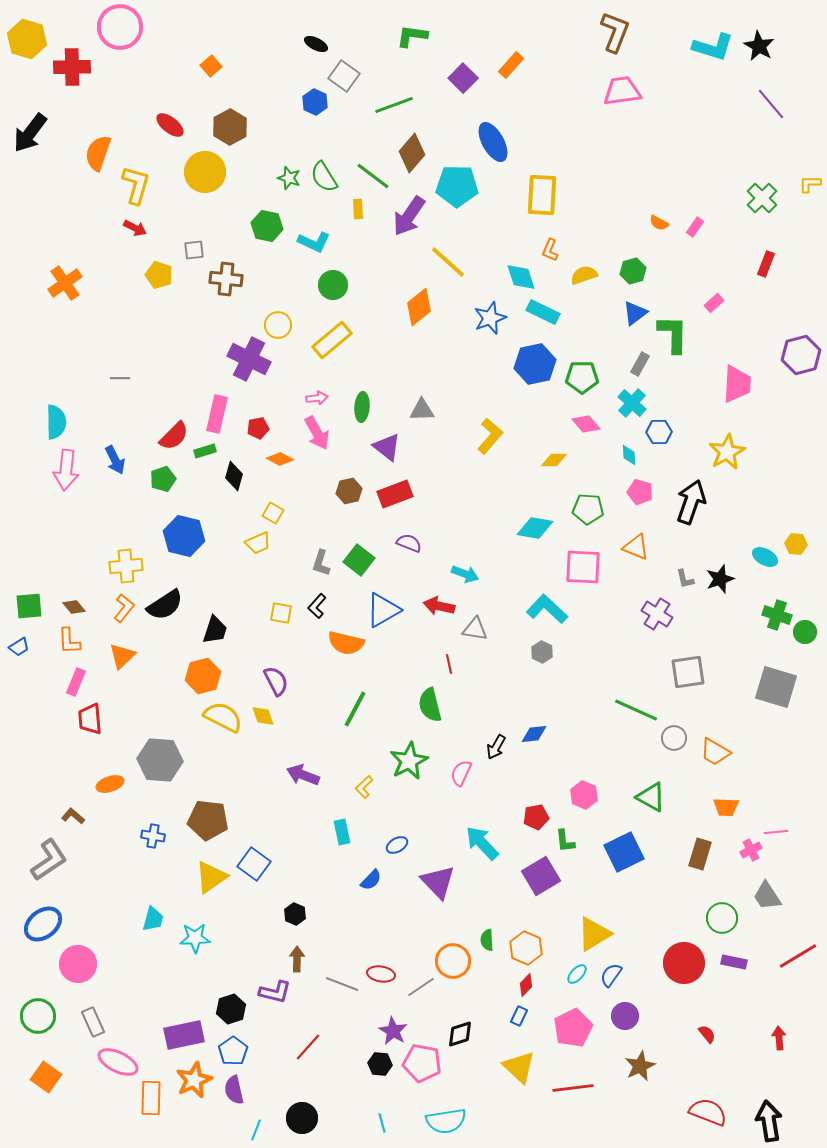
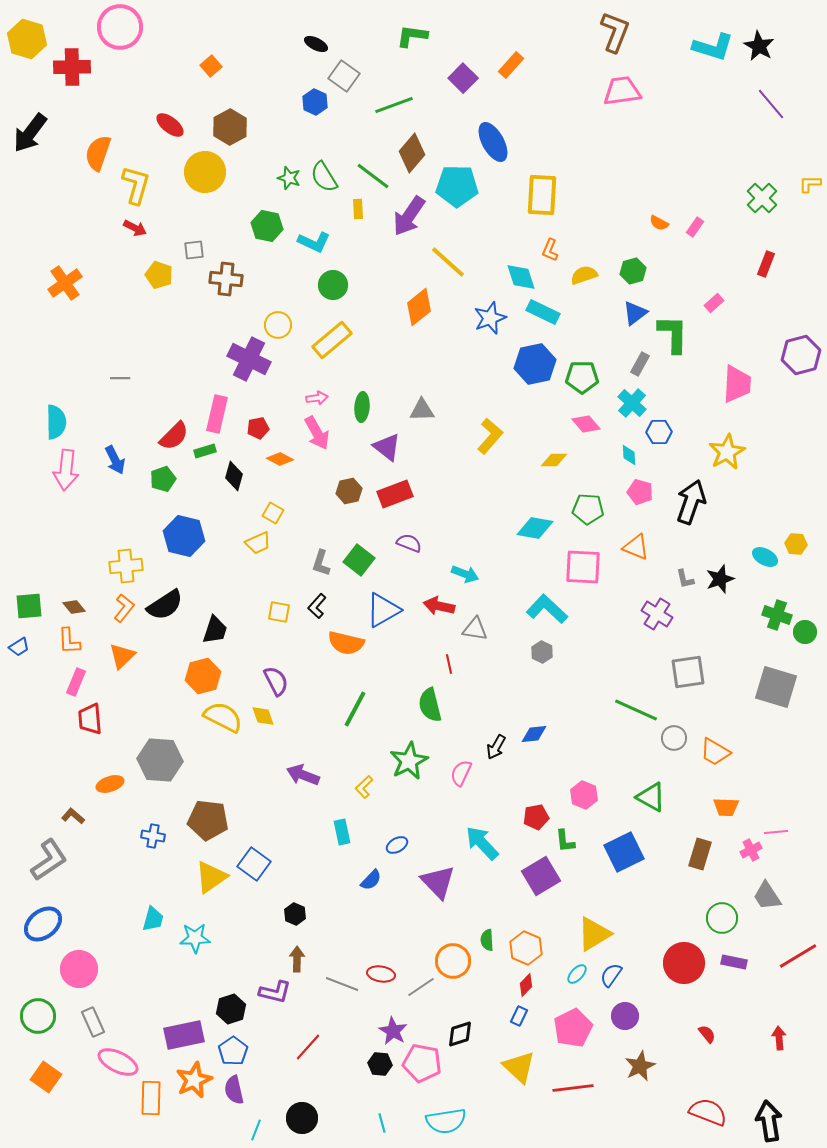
yellow square at (281, 613): moved 2 px left, 1 px up
pink circle at (78, 964): moved 1 px right, 5 px down
